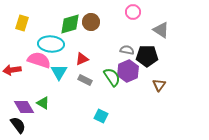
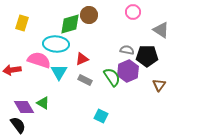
brown circle: moved 2 px left, 7 px up
cyan ellipse: moved 5 px right
